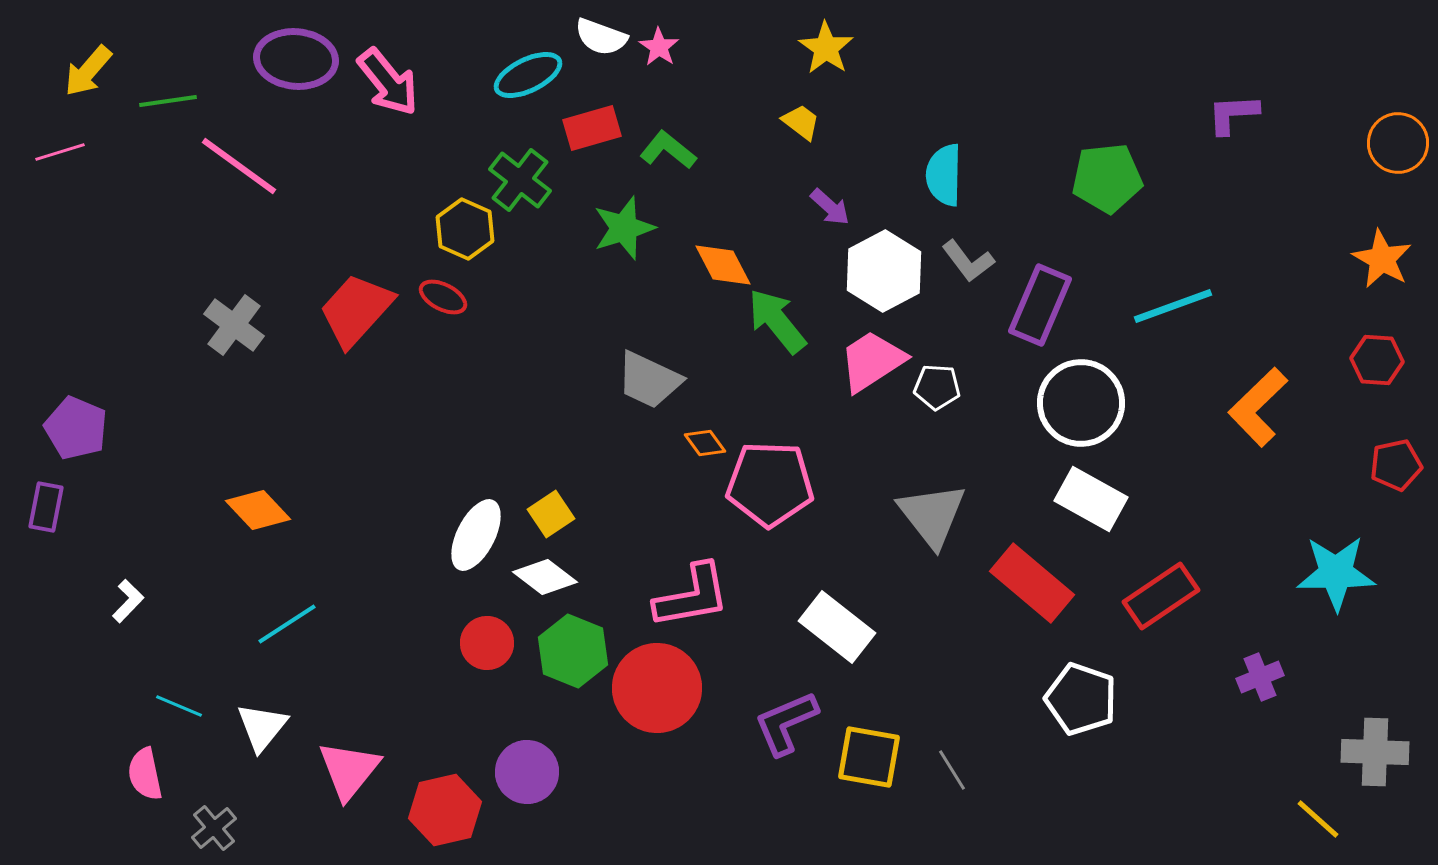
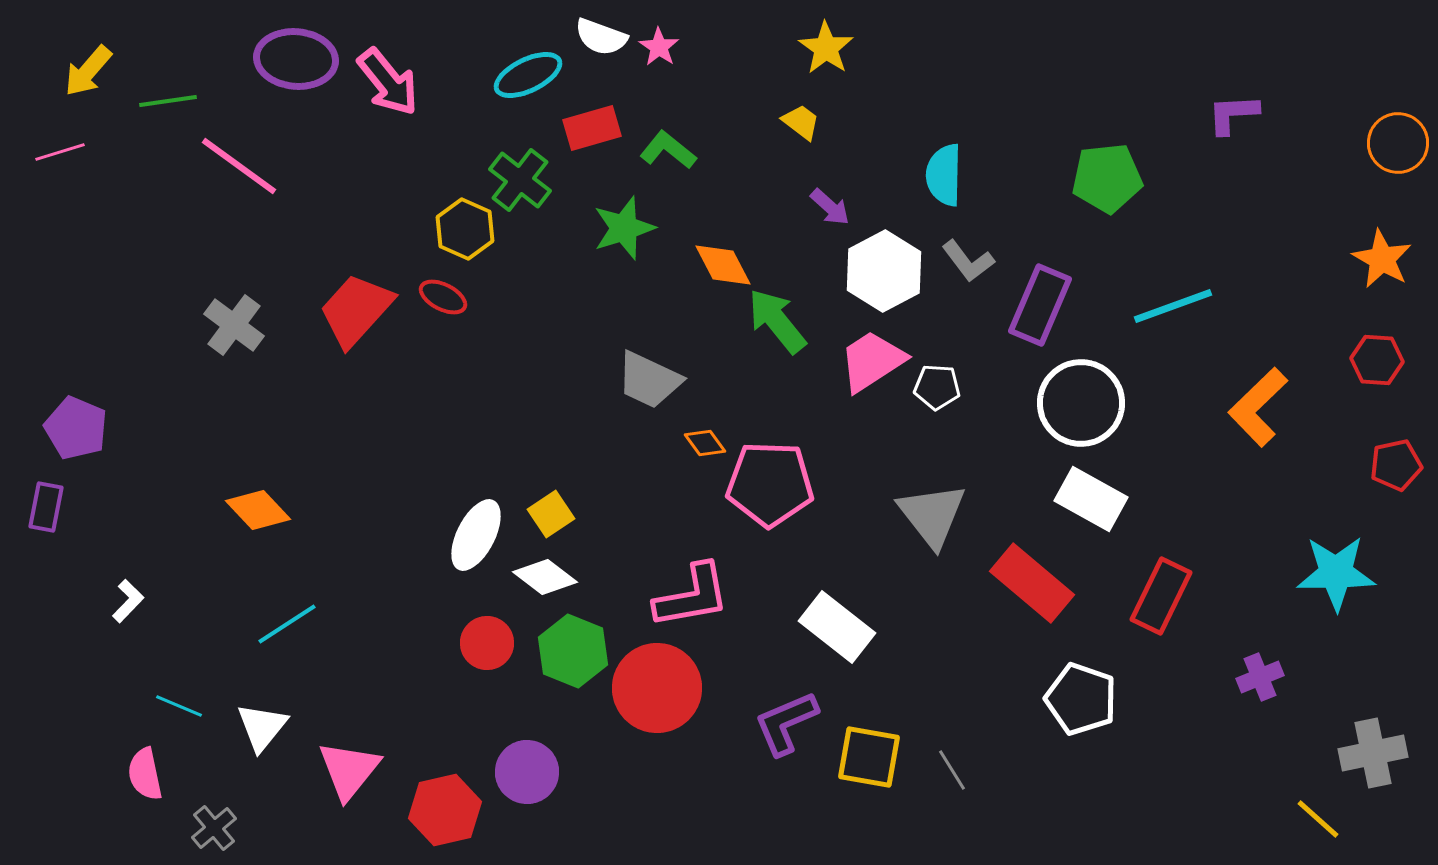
red rectangle at (1161, 596): rotated 30 degrees counterclockwise
gray cross at (1375, 752): moved 2 px left, 1 px down; rotated 14 degrees counterclockwise
